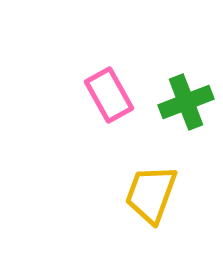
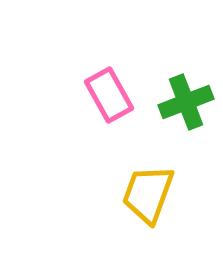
yellow trapezoid: moved 3 px left
